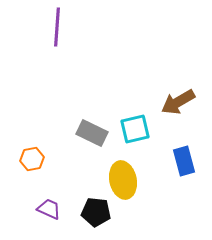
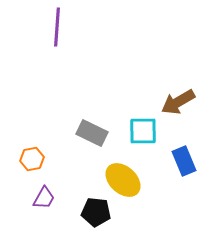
cyan square: moved 8 px right, 2 px down; rotated 12 degrees clockwise
blue rectangle: rotated 8 degrees counterclockwise
yellow ellipse: rotated 36 degrees counterclockwise
purple trapezoid: moved 5 px left, 11 px up; rotated 95 degrees clockwise
